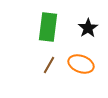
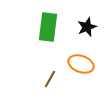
black star: moved 1 px left, 1 px up; rotated 12 degrees clockwise
brown line: moved 1 px right, 14 px down
